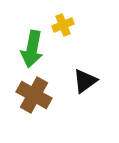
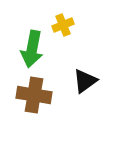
brown cross: rotated 20 degrees counterclockwise
